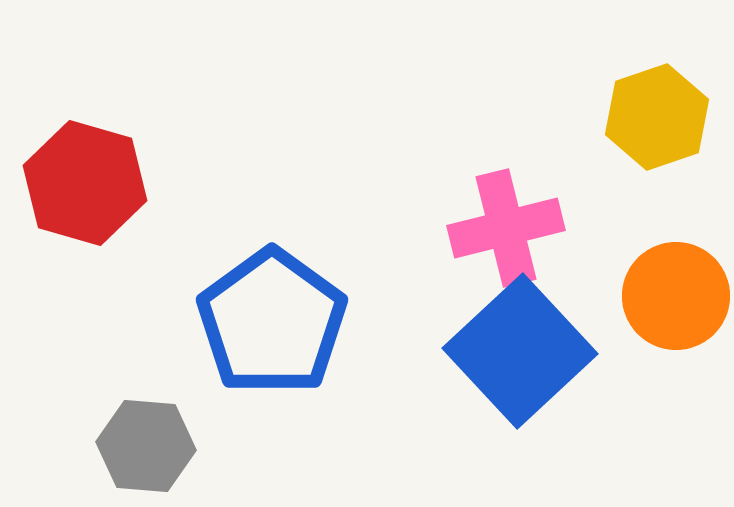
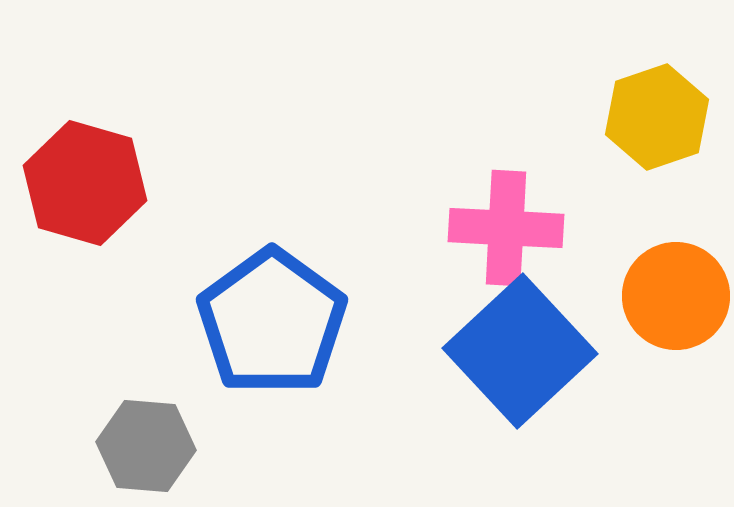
pink cross: rotated 17 degrees clockwise
